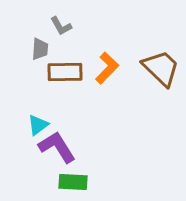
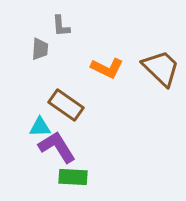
gray L-shape: rotated 25 degrees clockwise
orange L-shape: rotated 72 degrees clockwise
brown rectangle: moved 1 px right, 33 px down; rotated 36 degrees clockwise
cyan triangle: moved 2 px right, 2 px down; rotated 35 degrees clockwise
green rectangle: moved 5 px up
